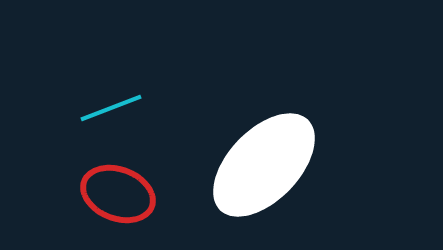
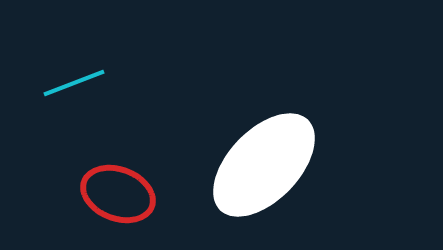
cyan line: moved 37 px left, 25 px up
